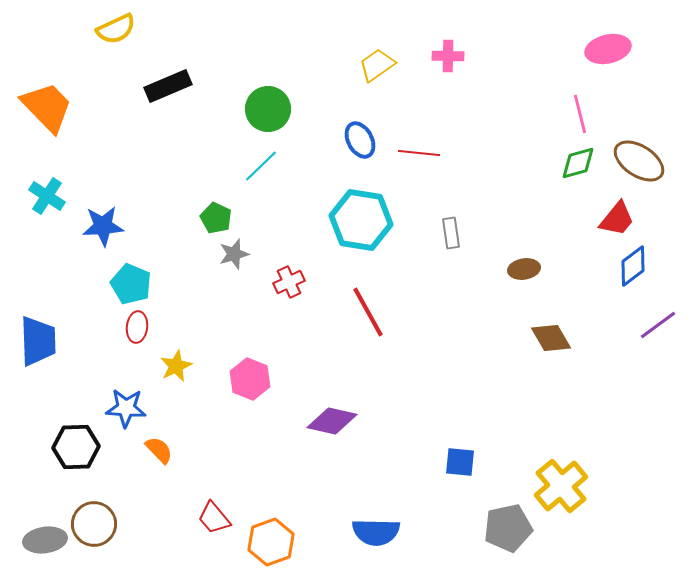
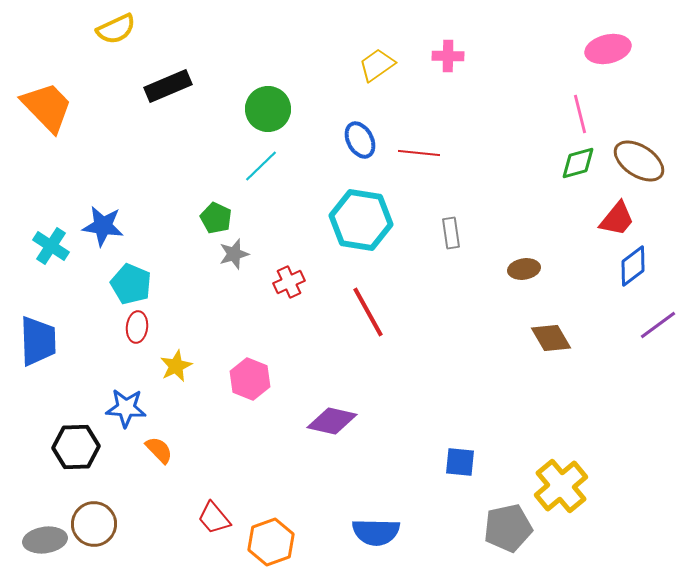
cyan cross at (47, 196): moved 4 px right, 50 px down
blue star at (103, 226): rotated 12 degrees clockwise
